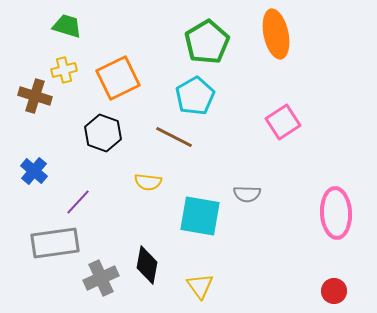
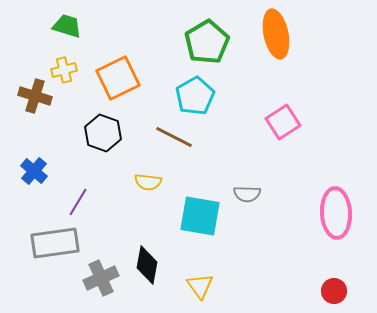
purple line: rotated 12 degrees counterclockwise
